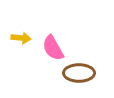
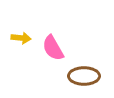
brown ellipse: moved 5 px right, 3 px down
